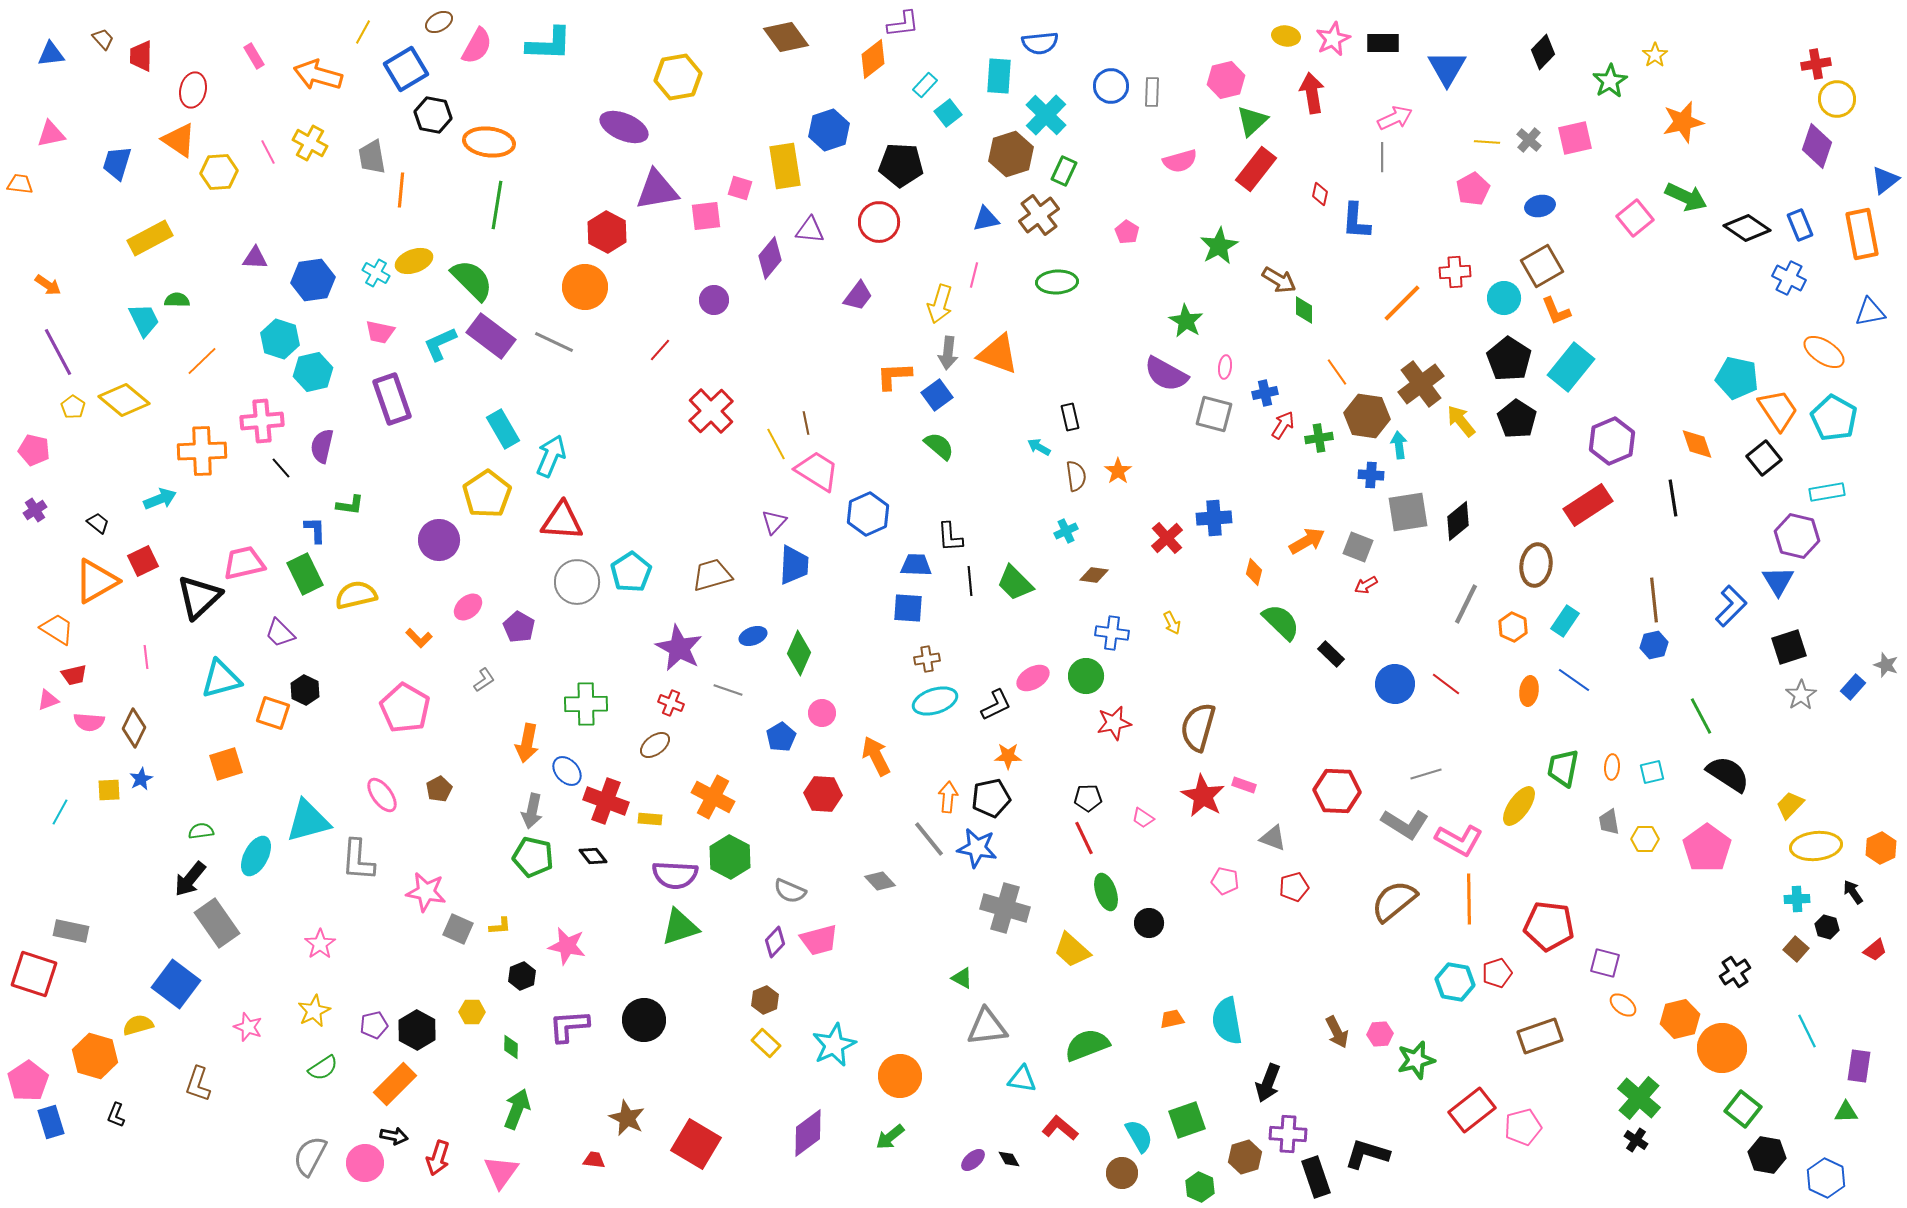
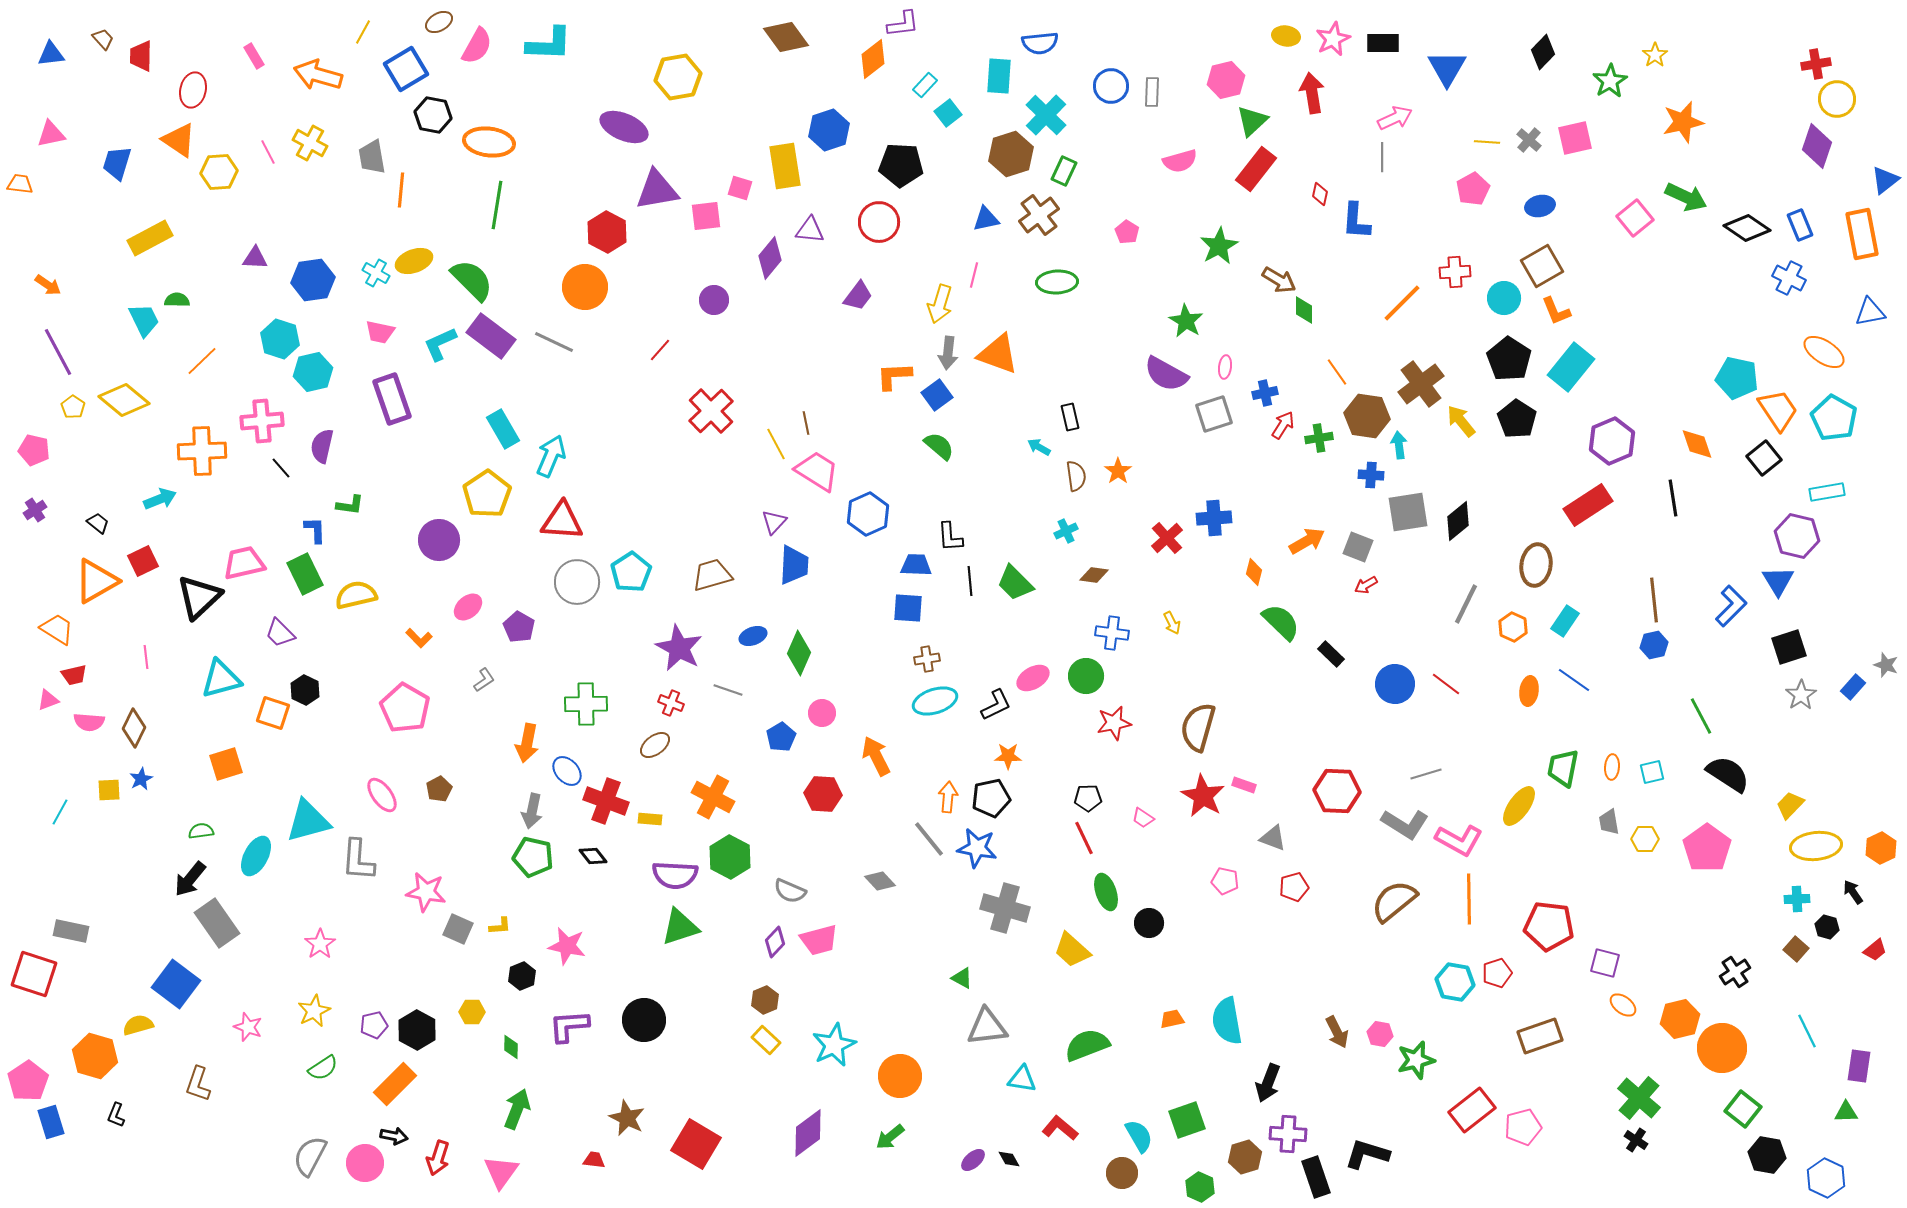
gray square at (1214, 414): rotated 33 degrees counterclockwise
pink hexagon at (1380, 1034): rotated 15 degrees clockwise
yellow rectangle at (766, 1043): moved 3 px up
